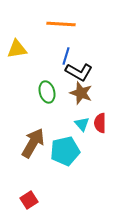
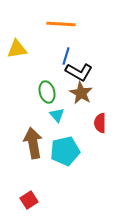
brown star: rotated 10 degrees clockwise
cyan triangle: moved 25 px left, 9 px up
brown arrow: rotated 40 degrees counterclockwise
